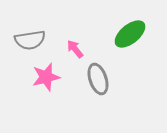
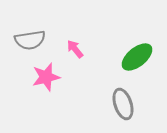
green ellipse: moved 7 px right, 23 px down
gray ellipse: moved 25 px right, 25 px down
